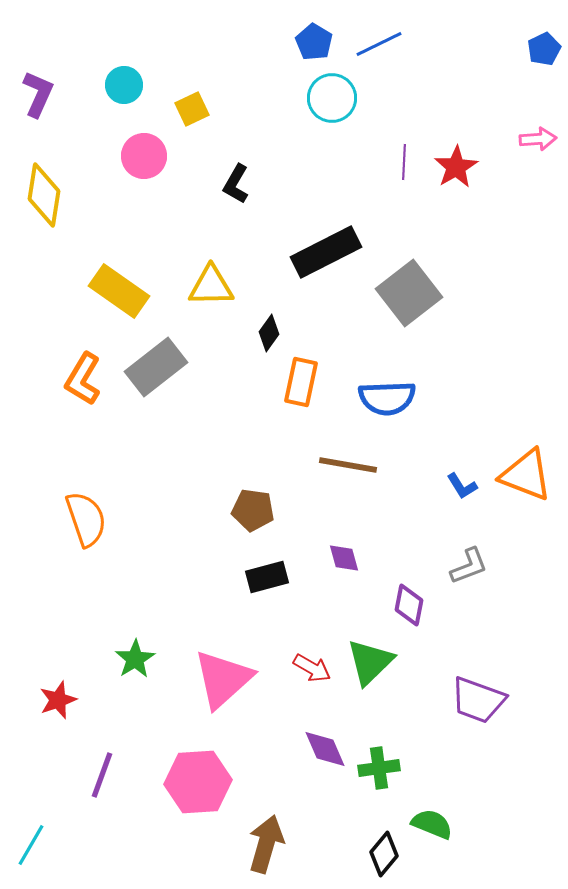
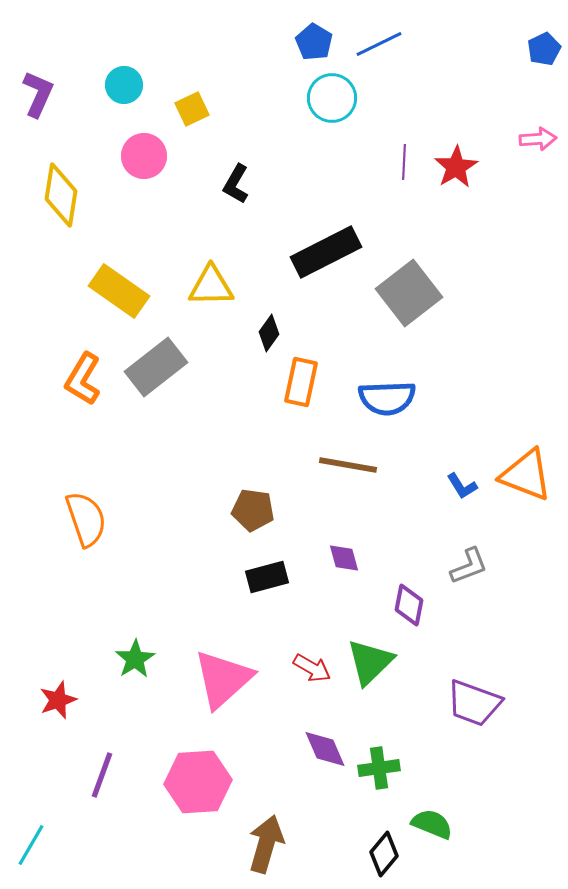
yellow diamond at (44, 195): moved 17 px right
purple trapezoid at (478, 700): moved 4 px left, 3 px down
